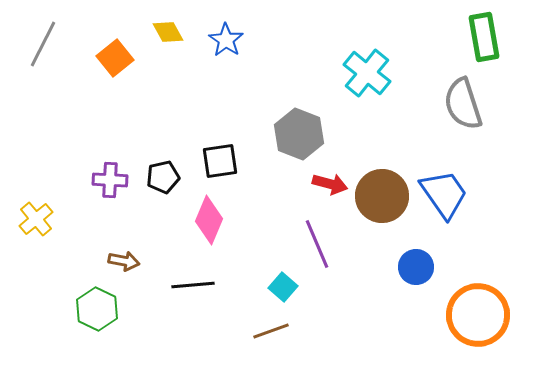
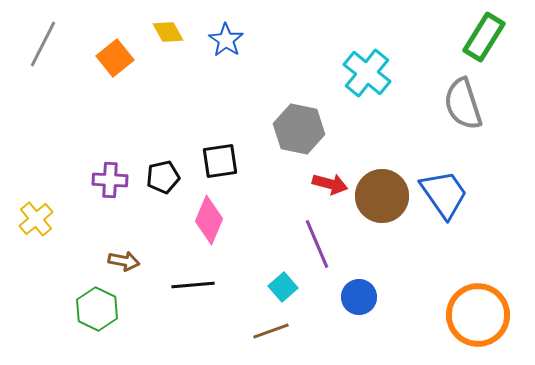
green rectangle: rotated 42 degrees clockwise
gray hexagon: moved 5 px up; rotated 9 degrees counterclockwise
blue circle: moved 57 px left, 30 px down
cyan square: rotated 8 degrees clockwise
